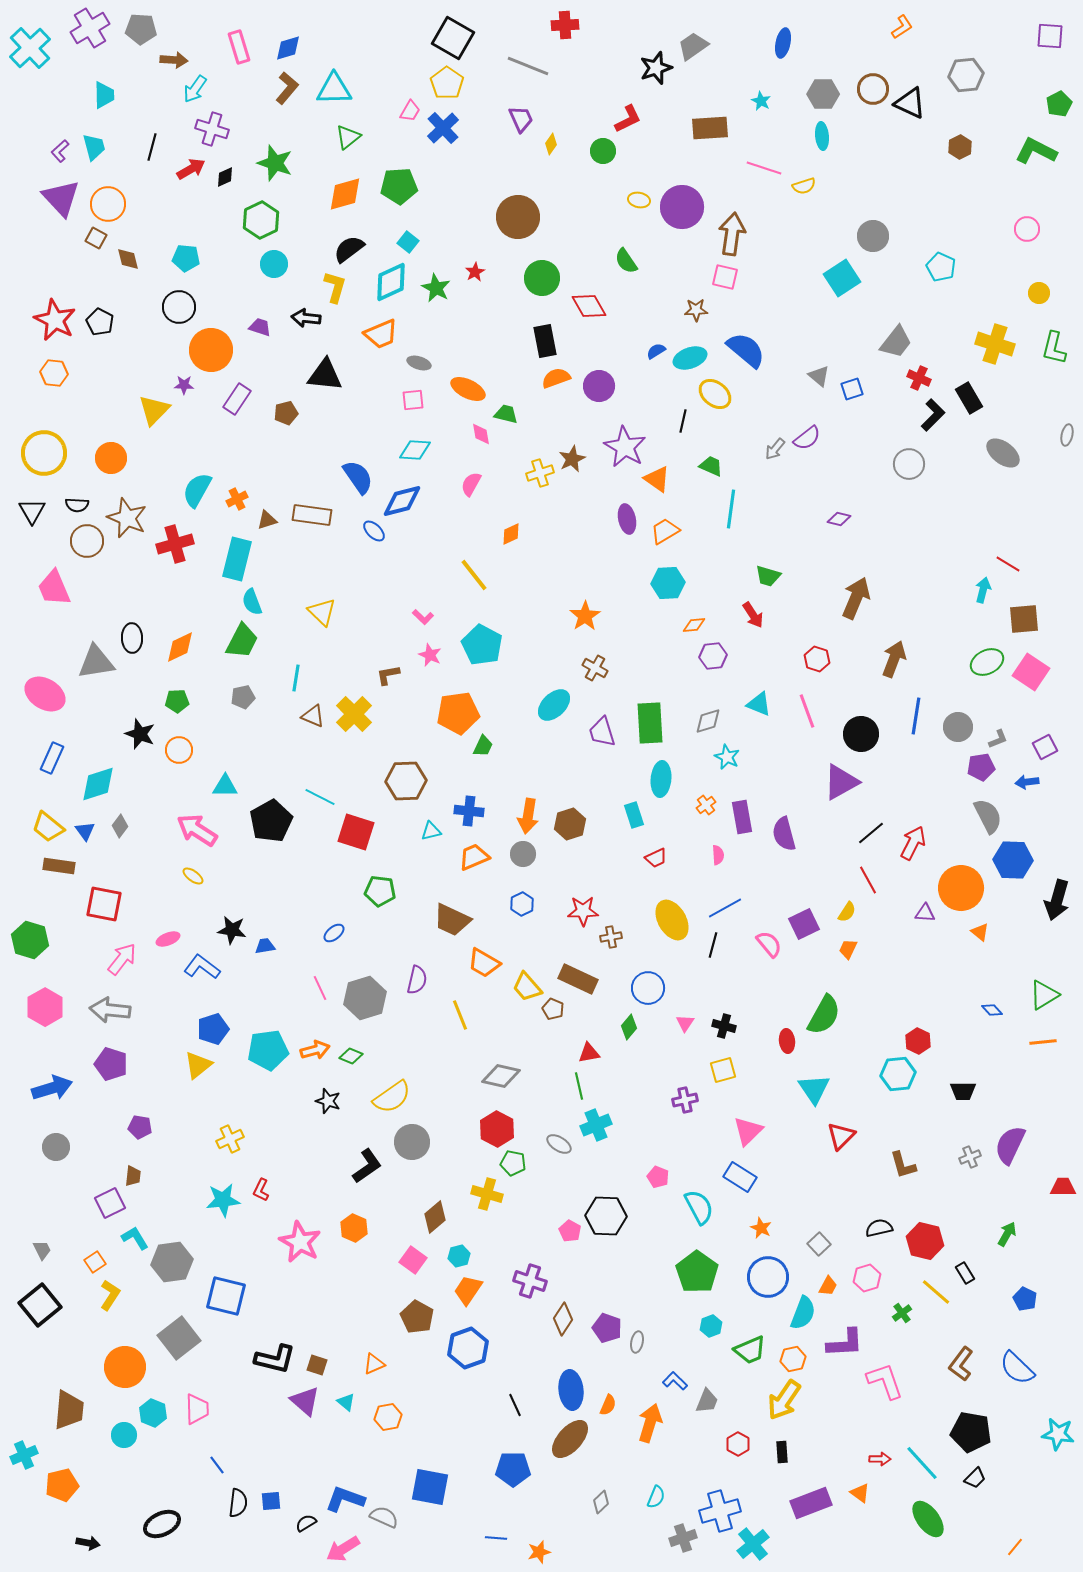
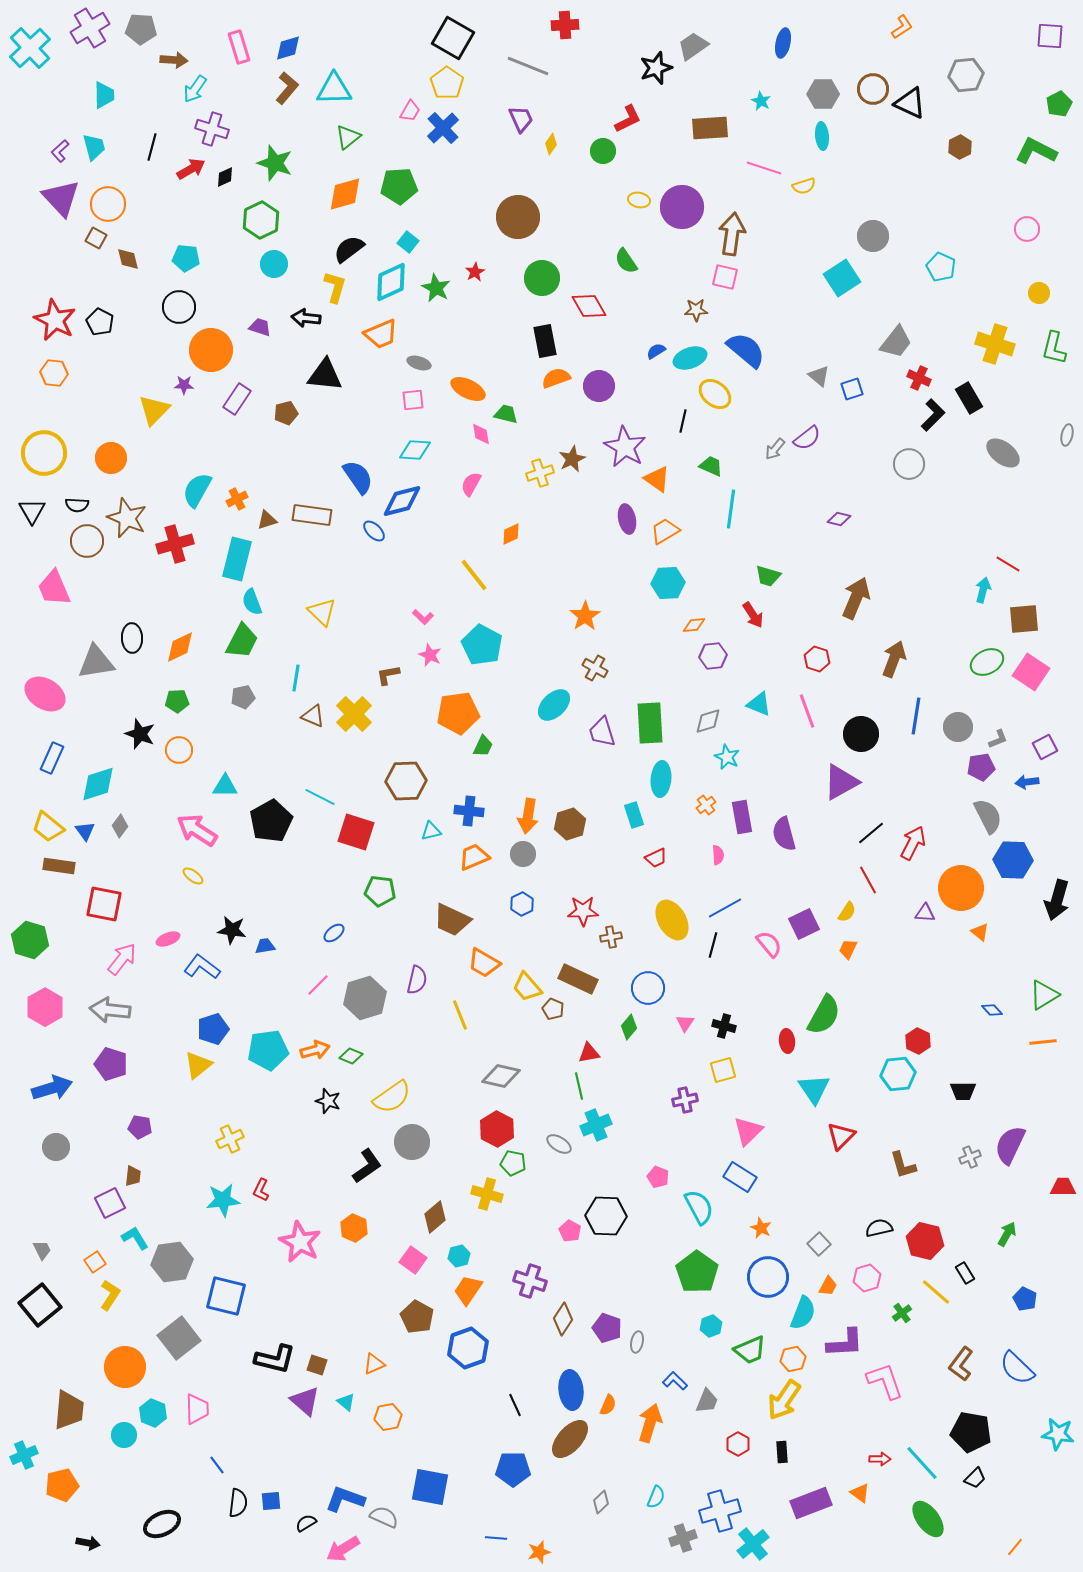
pink line at (320, 988): moved 2 px left, 3 px up; rotated 70 degrees clockwise
